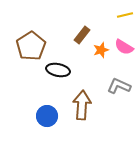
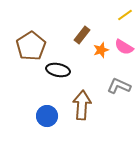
yellow line: rotated 21 degrees counterclockwise
